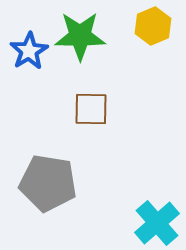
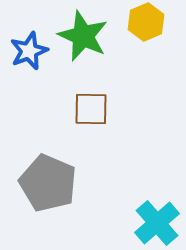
yellow hexagon: moved 7 px left, 4 px up
green star: moved 3 px right; rotated 24 degrees clockwise
blue star: rotated 9 degrees clockwise
gray pentagon: rotated 14 degrees clockwise
